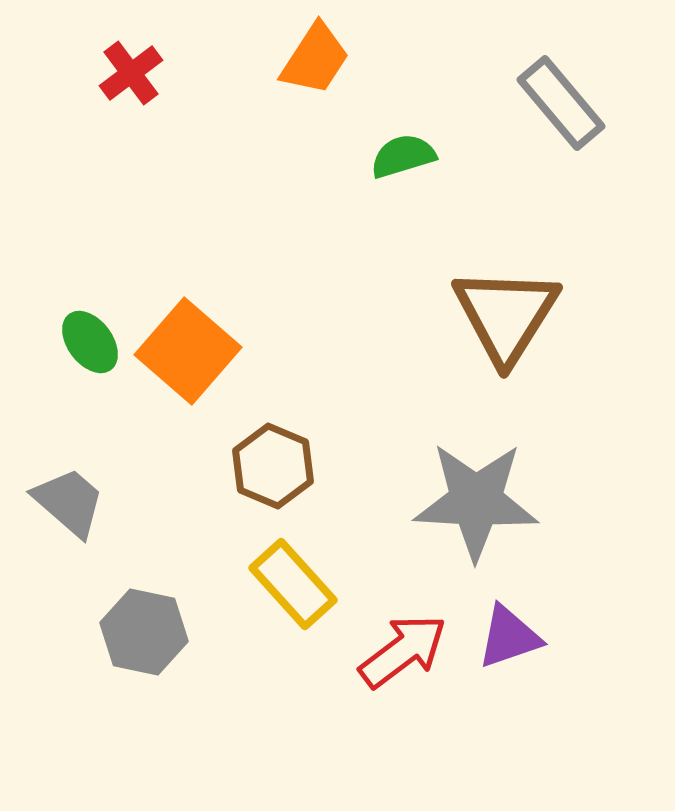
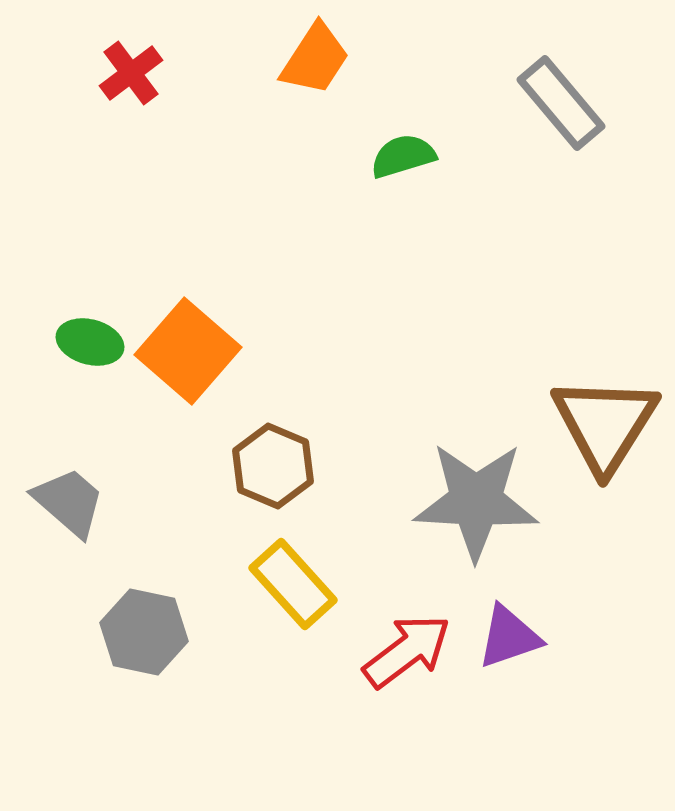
brown triangle: moved 99 px right, 109 px down
green ellipse: rotated 38 degrees counterclockwise
red arrow: moved 4 px right
